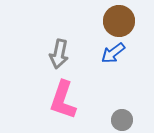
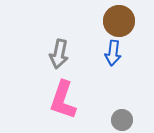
blue arrow: rotated 45 degrees counterclockwise
